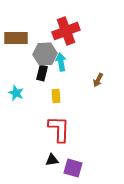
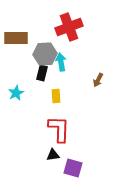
red cross: moved 3 px right, 4 px up
cyan star: rotated 21 degrees clockwise
black triangle: moved 1 px right, 5 px up
